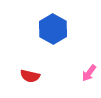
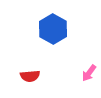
red semicircle: rotated 18 degrees counterclockwise
